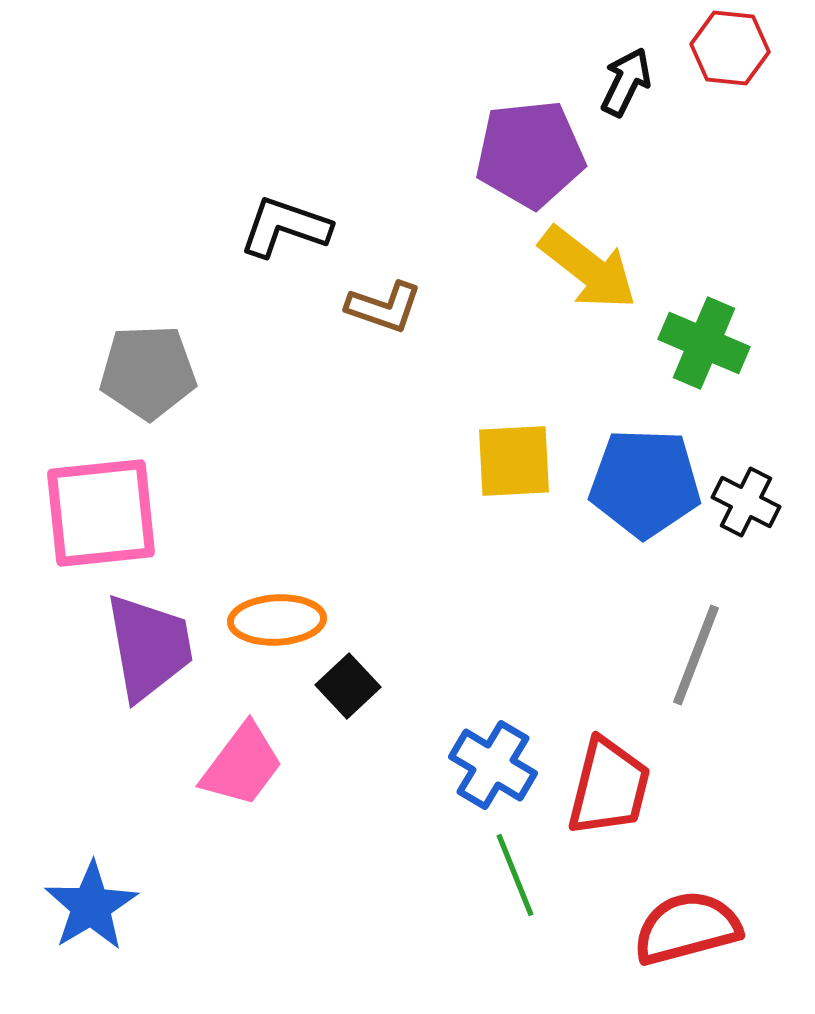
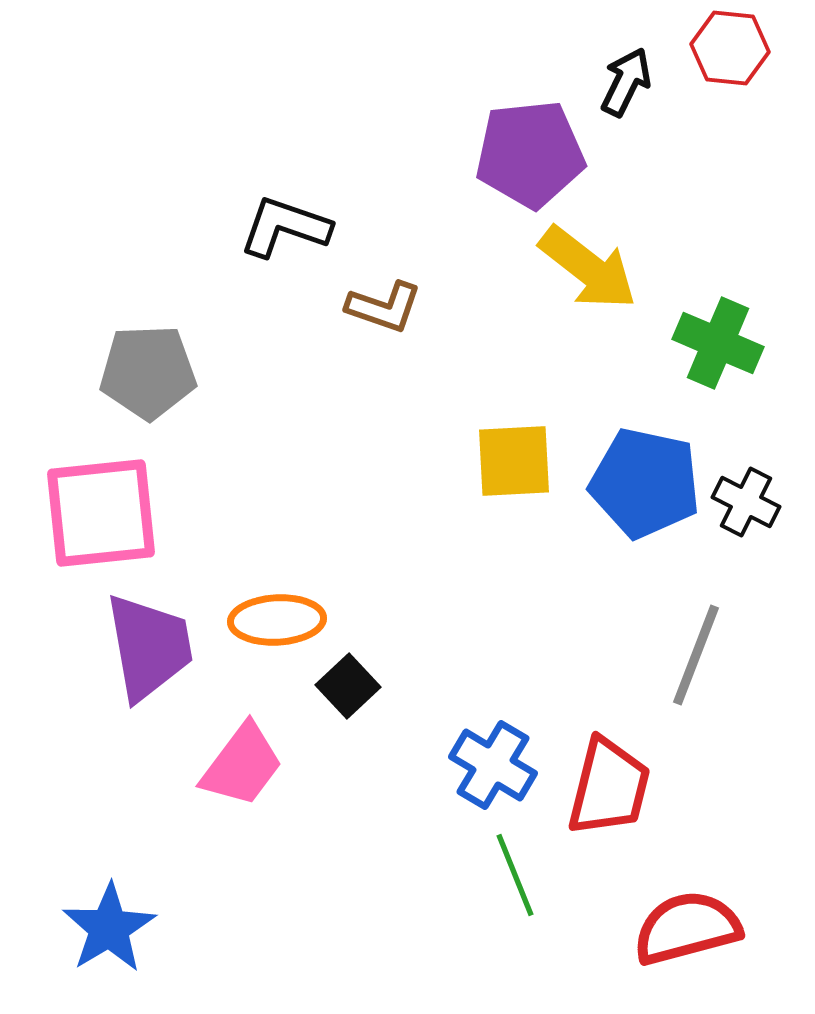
green cross: moved 14 px right
blue pentagon: rotated 10 degrees clockwise
blue star: moved 18 px right, 22 px down
